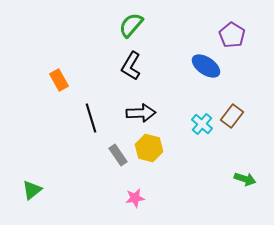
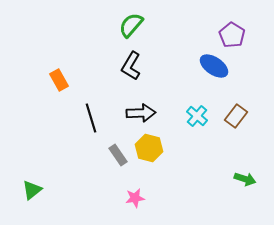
blue ellipse: moved 8 px right
brown rectangle: moved 4 px right
cyan cross: moved 5 px left, 8 px up
